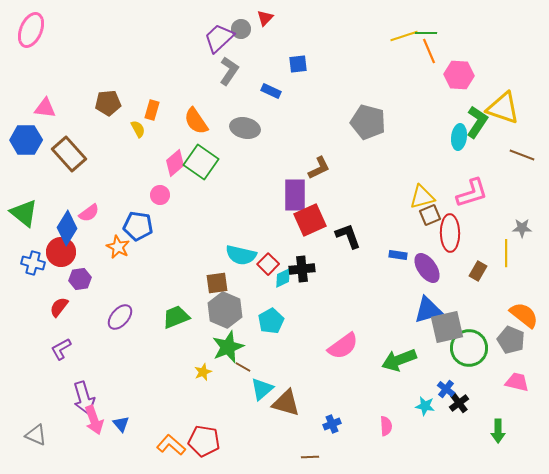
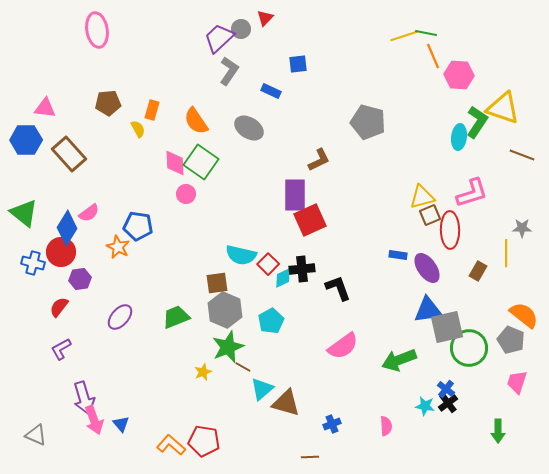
pink ellipse at (31, 30): moved 66 px right; rotated 32 degrees counterclockwise
green line at (426, 33): rotated 10 degrees clockwise
orange line at (429, 51): moved 4 px right, 5 px down
gray ellipse at (245, 128): moved 4 px right; rotated 20 degrees clockwise
pink diamond at (175, 163): rotated 52 degrees counterclockwise
brown L-shape at (319, 168): moved 8 px up
pink circle at (160, 195): moved 26 px right, 1 px up
red ellipse at (450, 233): moved 3 px up
black L-shape at (348, 236): moved 10 px left, 52 px down
blue triangle at (428, 310): rotated 8 degrees clockwise
pink trapezoid at (517, 382): rotated 85 degrees counterclockwise
black cross at (459, 403): moved 11 px left
